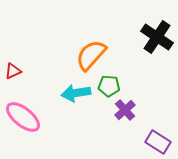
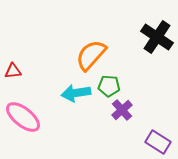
red triangle: rotated 18 degrees clockwise
purple cross: moved 3 px left
